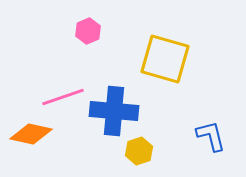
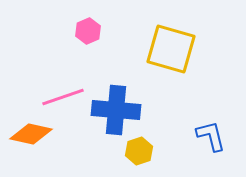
yellow square: moved 6 px right, 10 px up
blue cross: moved 2 px right, 1 px up
